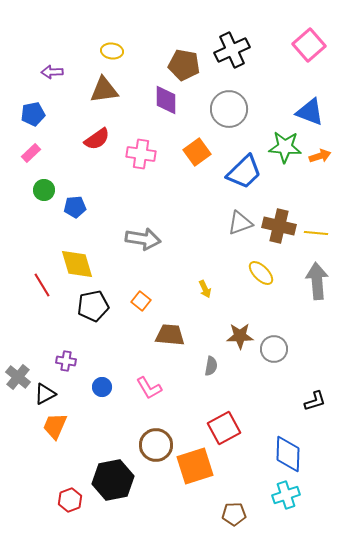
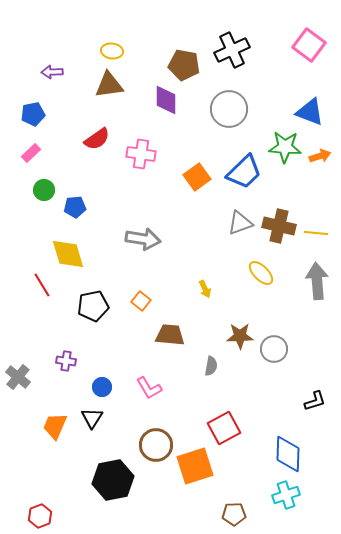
pink square at (309, 45): rotated 12 degrees counterclockwise
brown triangle at (104, 90): moved 5 px right, 5 px up
orange square at (197, 152): moved 25 px down
yellow diamond at (77, 264): moved 9 px left, 10 px up
black triangle at (45, 394): moved 47 px right, 24 px down; rotated 30 degrees counterclockwise
red hexagon at (70, 500): moved 30 px left, 16 px down
